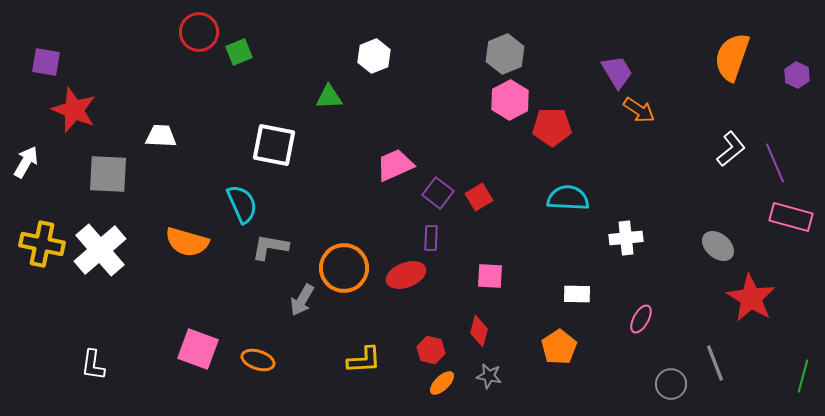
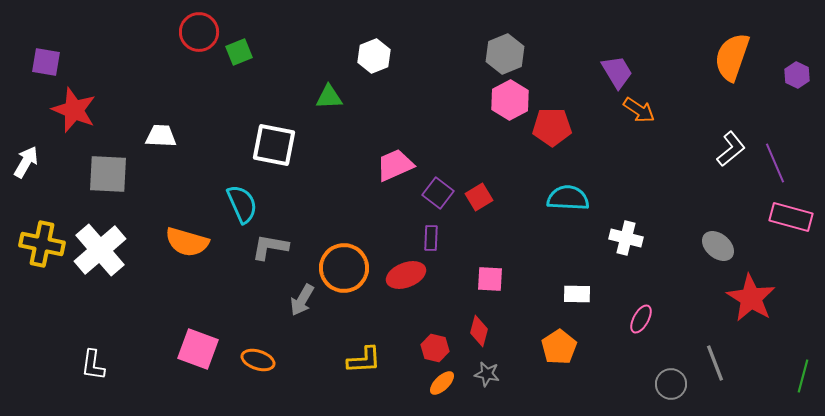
white cross at (626, 238): rotated 20 degrees clockwise
pink square at (490, 276): moved 3 px down
red hexagon at (431, 350): moved 4 px right, 2 px up
gray star at (489, 376): moved 2 px left, 2 px up
